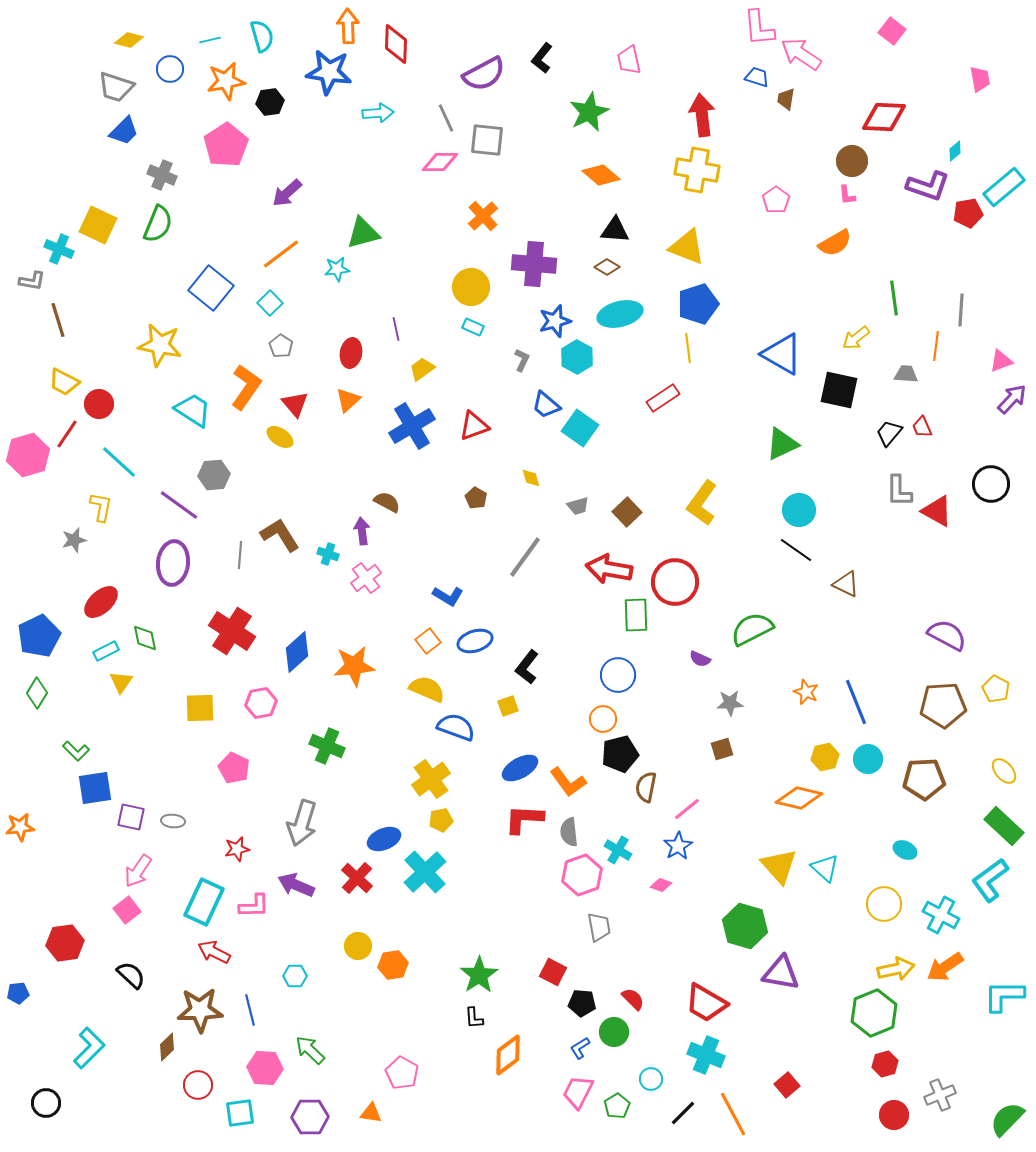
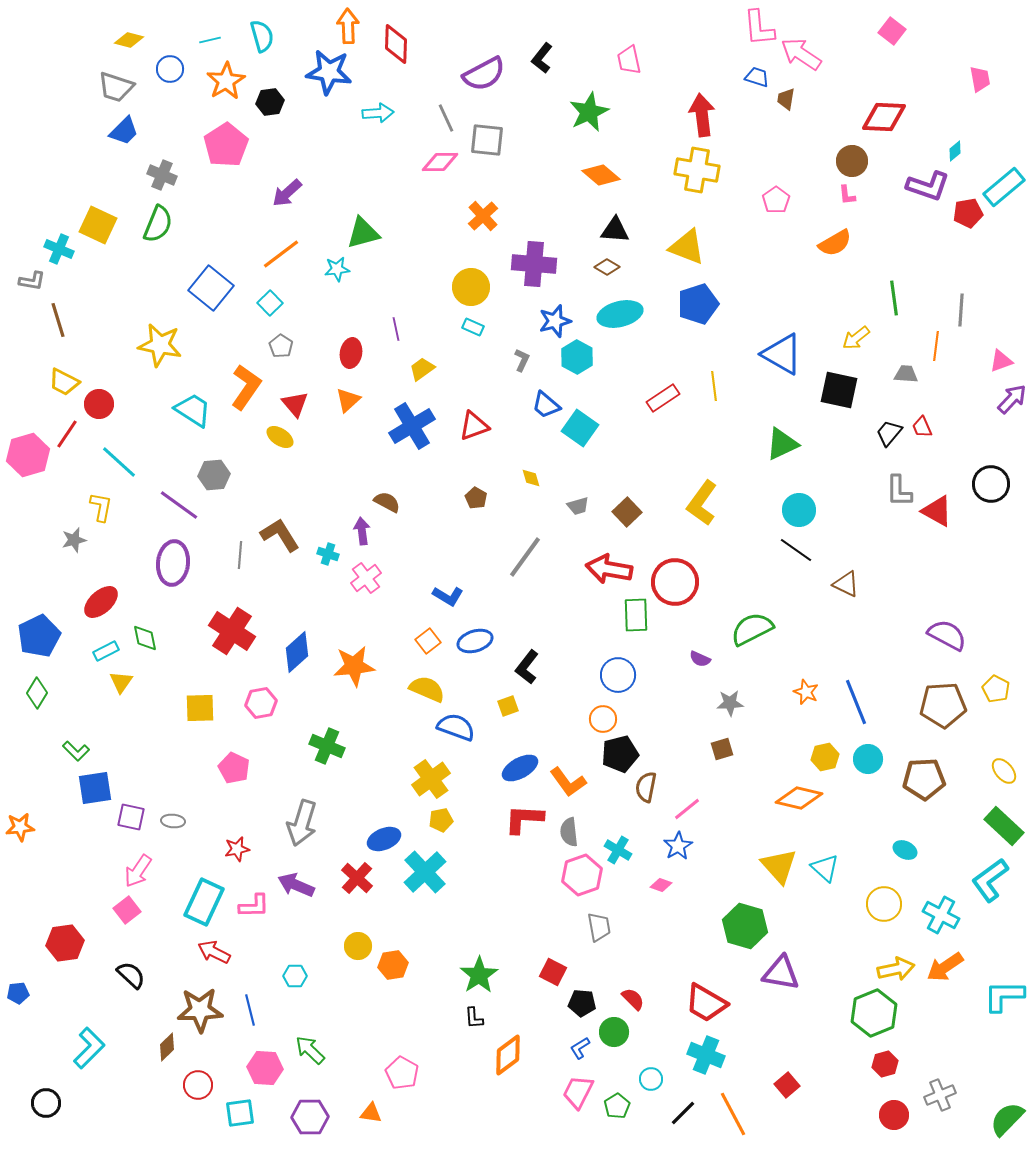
orange star at (226, 81): rotated 21 degrees counterclockwise
yellow line at (688, 348): moved 26 px right, 38 px down
